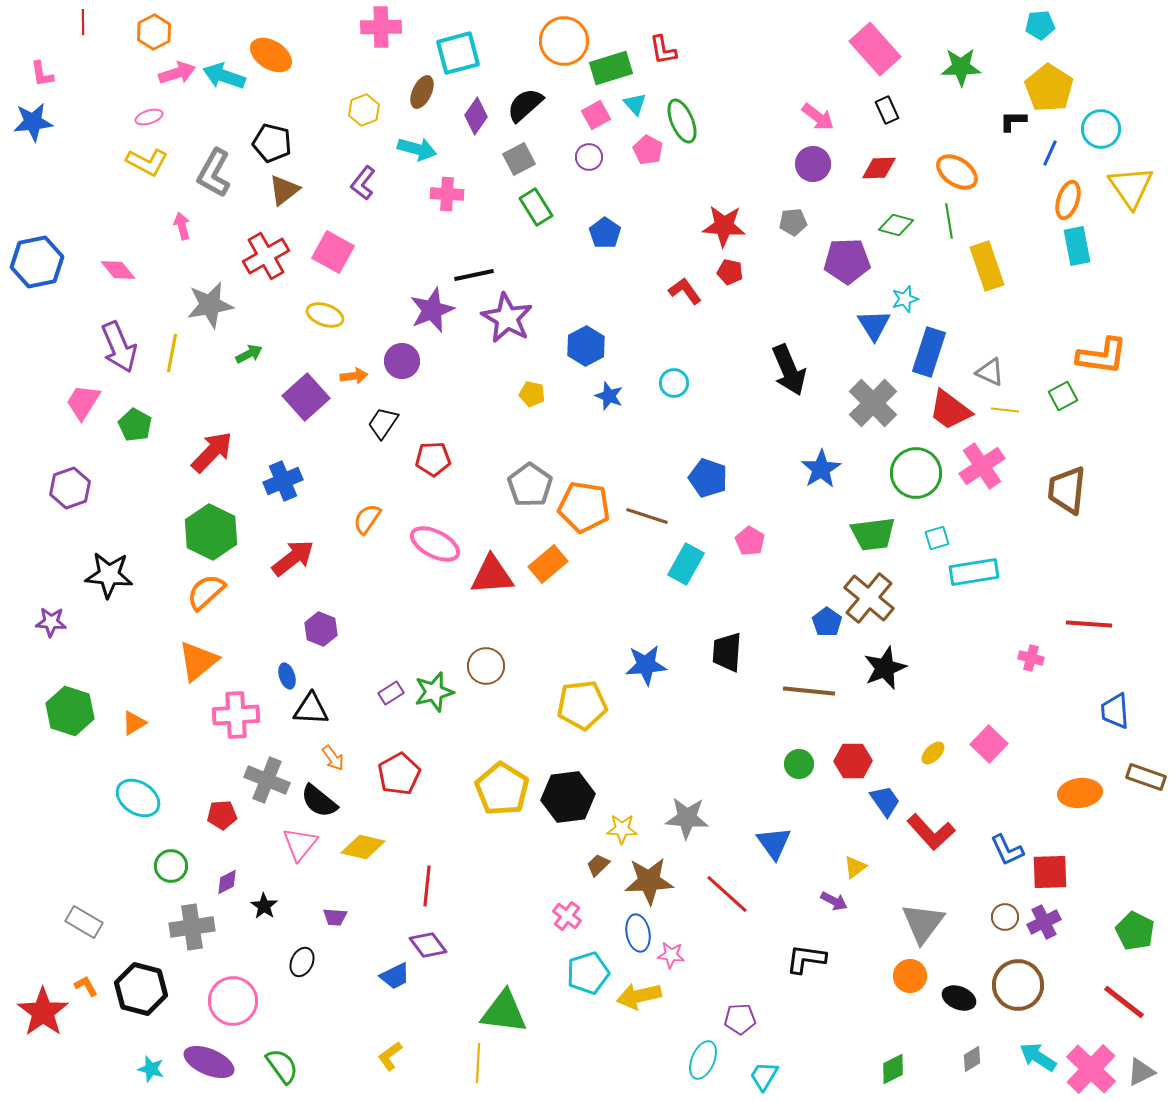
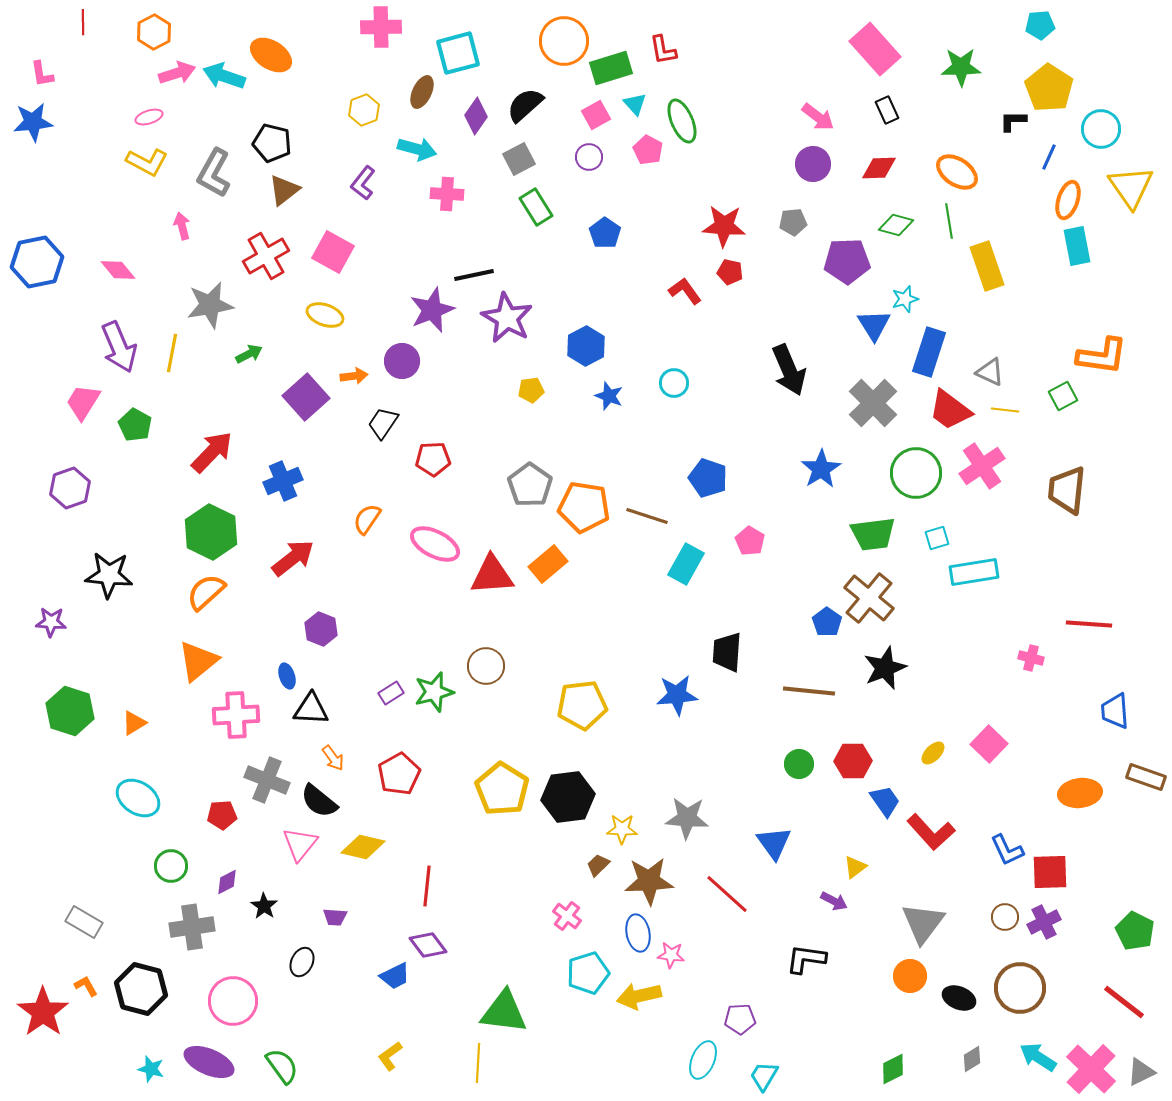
blue line at (1050, 153): moved 1 px left, 4 px down
yellow pentagon at (532, 394): moved 1 px left, 4 px up; rotated 20 degrees counterclockwise
blue star at (646, 665): moved 31 px right, 30 px down
brown circle at (1018, 985): moved 2 px right, 3 px down
